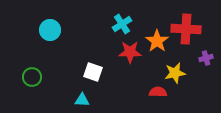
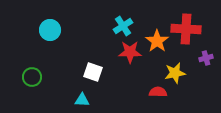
cyan cross: moved 1 px right, 2 px down
